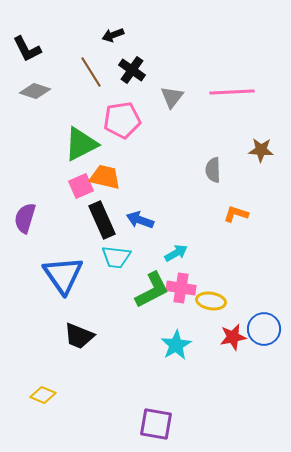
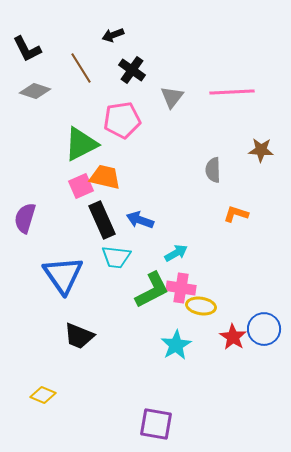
brown line: moved 10 px left, 4 px up
yellow ellipse: moved 10 px left, 5 px down
red star: rotated 28 degrees counterclockwise
